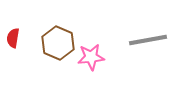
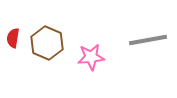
brown hexagon: moved 11 px left
